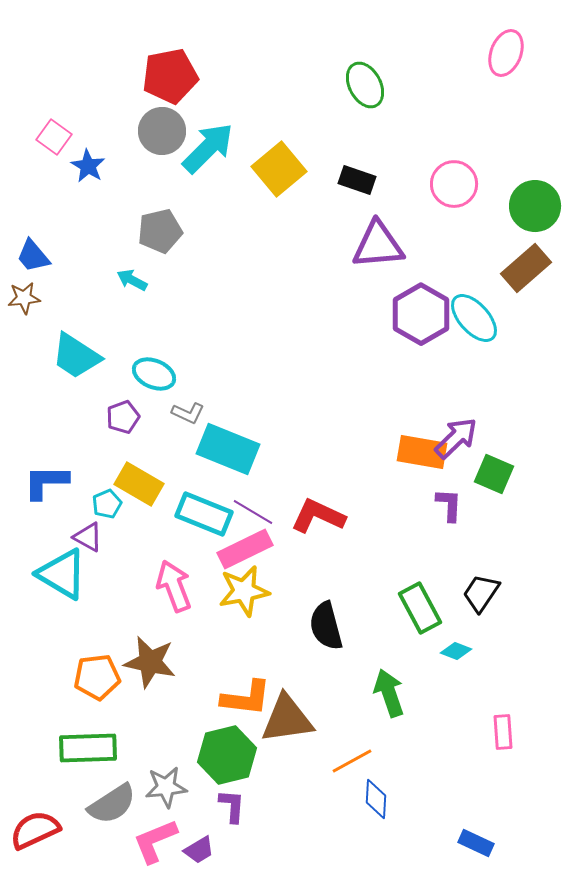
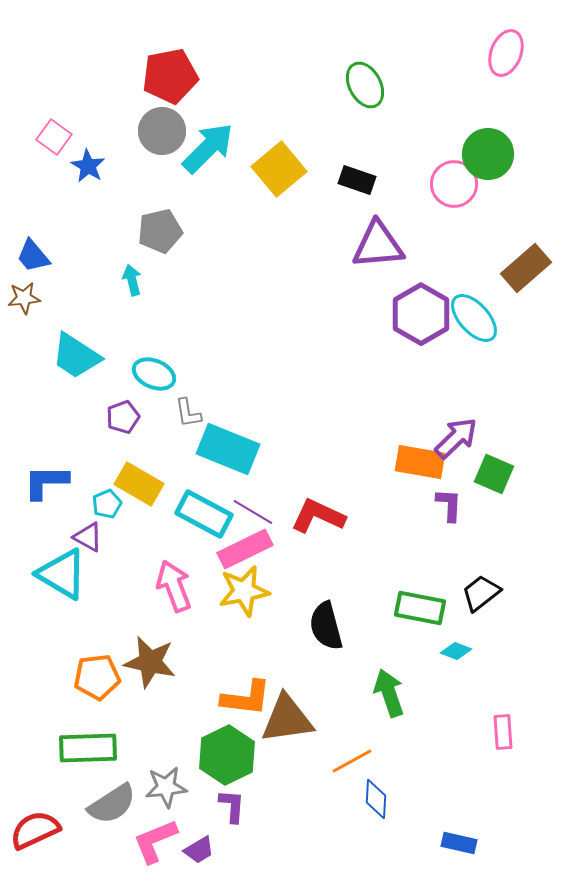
green circle at (535, 206): moved 47 px left, 52 px up
cyan arrow at (132, 280): rotated 48 degrees clockwise
gray L-shape at (188, 413): rotated 56 degrees clockwise
orange rectangle at (422, 452): moved 2 px left, 10 px down
cyan rectangle at (204, 514): rotated 6 degrees clockwise
black trapezoid at (481, 593): rotated 18 degrees clockwise
green rectangle at (420, 608): rotated 51 degrees counterclockwise
green hexagon at (227, 755): rotated 12 degrees counterclockwise
blue rectangle at (476, 843): moved 17 px left; rotated 12 degrees counterclockwise
